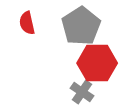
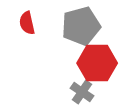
gray pentagon: rotated 18 degrees clockwise
